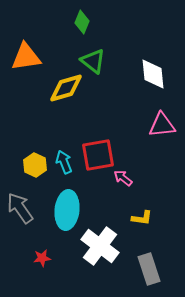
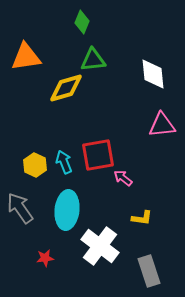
green triangle: moved 1 px up; rotated 44 degrees counterclockwise
red star: moved 3 px right
gray rectangle: moved 2 px down
